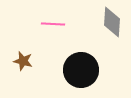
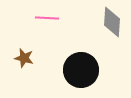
pink line: moved 6 px left, 6 px up
brown star: moved 1 px right, 3 px up
